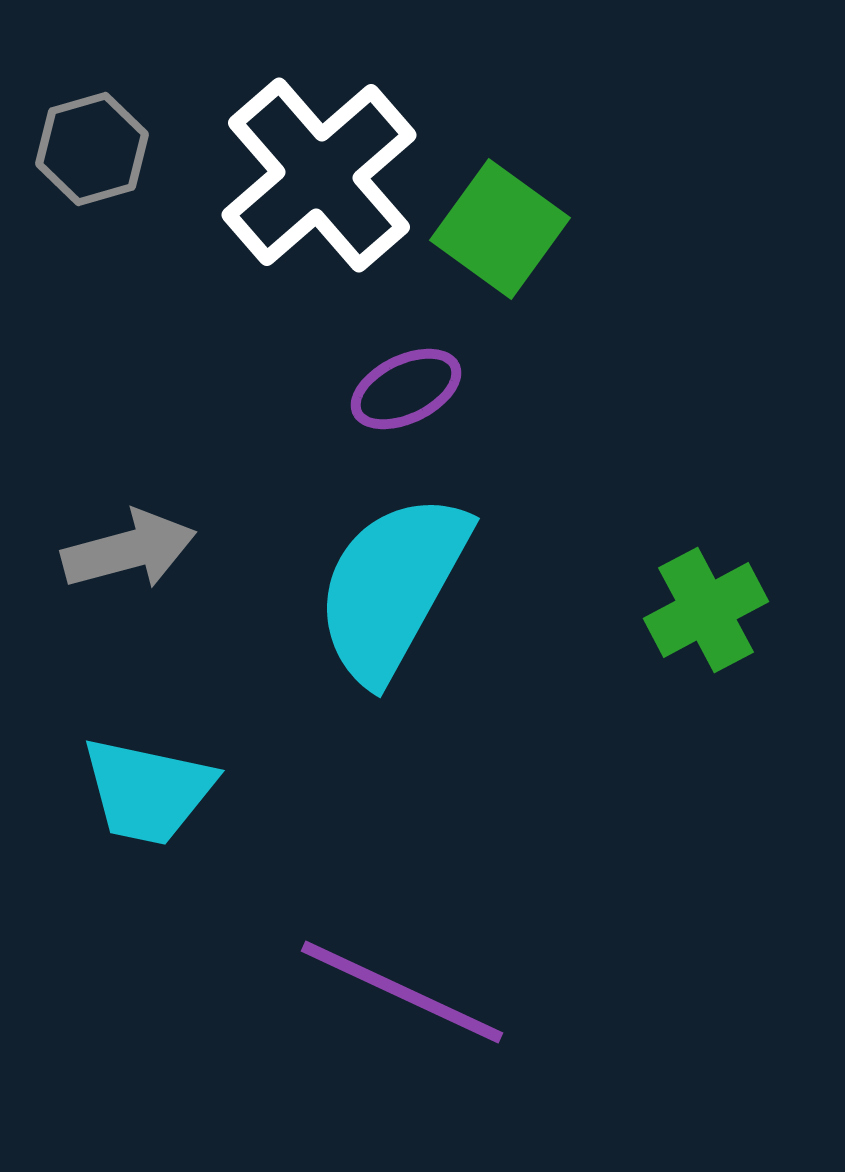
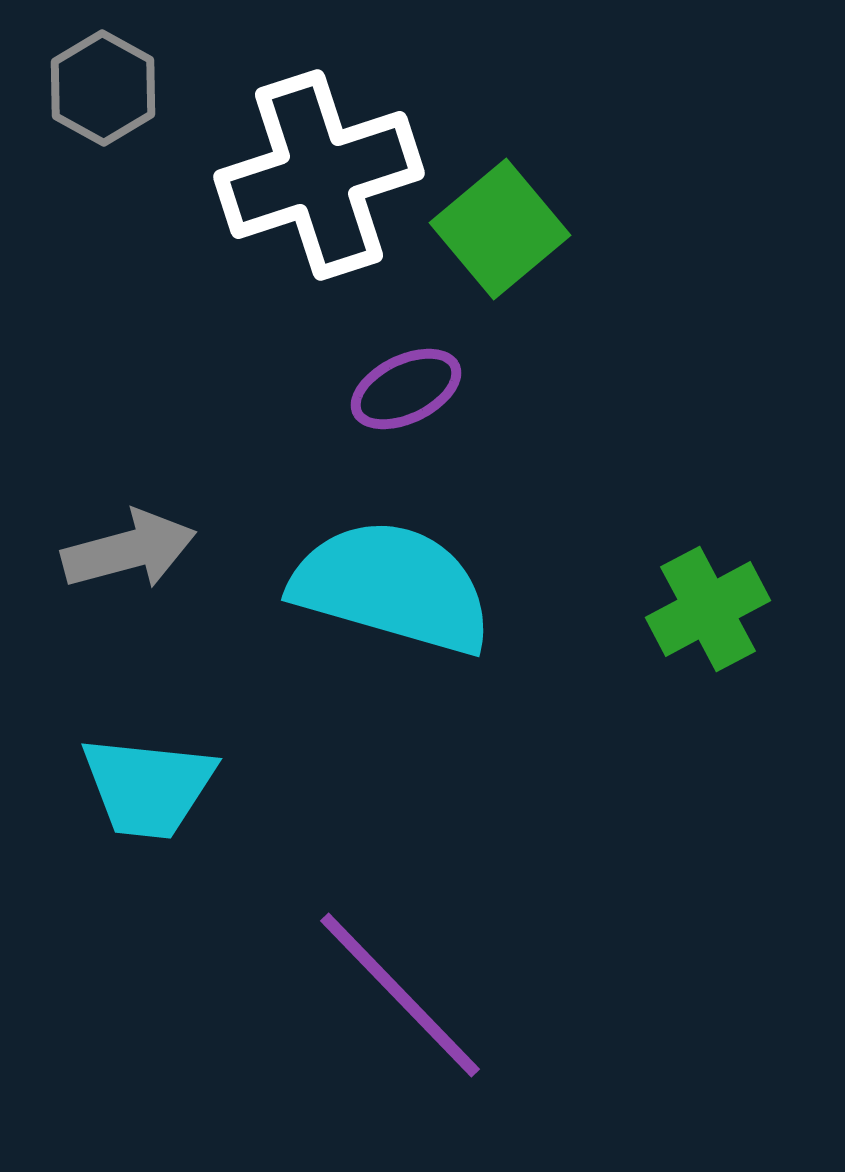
gray hexagon: moved 11 px right, 61 px up; rotated 15 degrees counterclockwise
white cross: rotated 23 degrees clockwise
green square: rotated 14 degrees clockwise
cyan semicircle: rotated 77 degrees clockwise
green cross: moved 2 px right, 1 px up
cyan trapezoid: moved 4 px up; rotated 6 degrees counterclockwise
purple line: moved 2 px left, 3 px down; rotated 21 degrees clockwise
